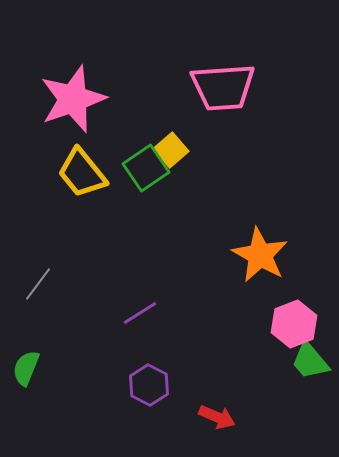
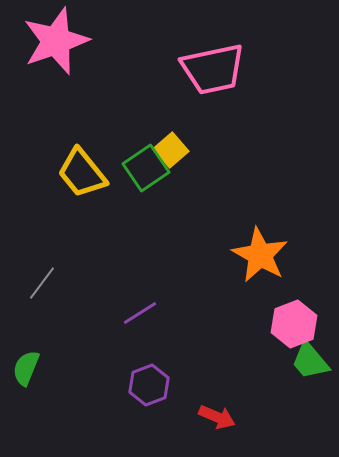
pink trapezoid: moved 10 px left, 18 px up; rotated 8 degrees counterclockwise
pink star: moved 17 px left, 58 px up
gray line: moved 4 px right, 1 px up
purple hexagon: rotated 12 degrees clockwise
